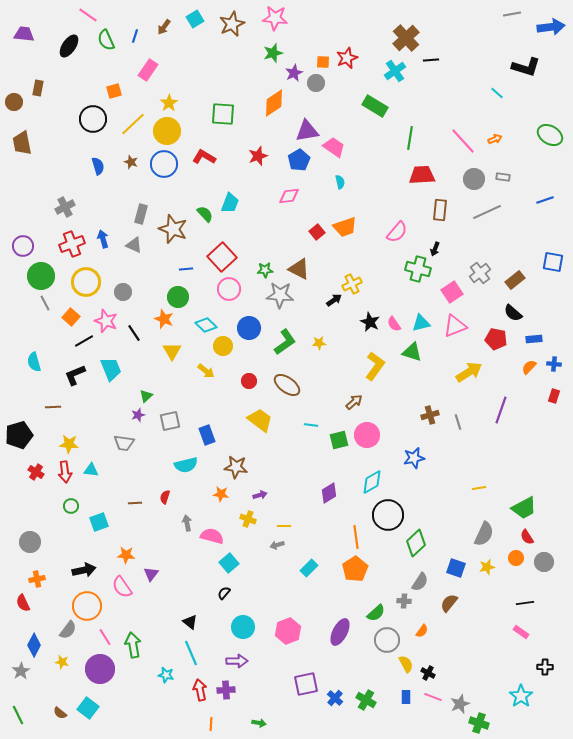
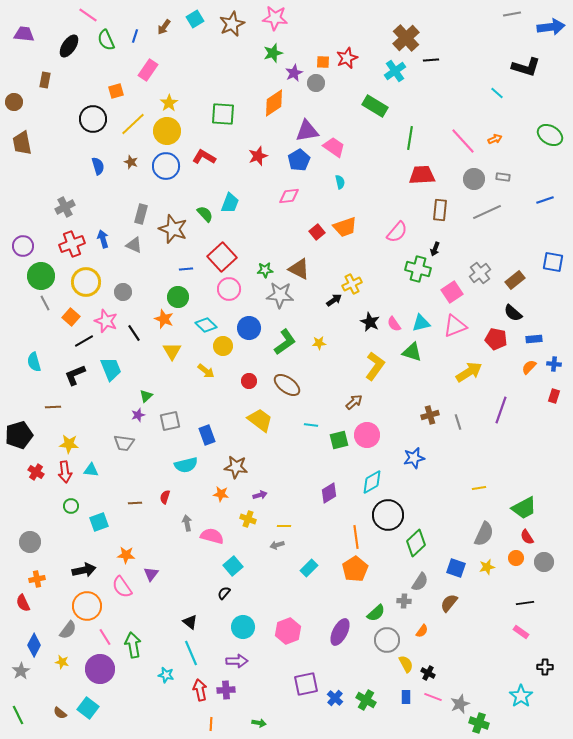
brown rectangle at (38, 88): moved 7 px right, 8 px up
orange square at (114, 91): moved 2 px right
blue circle at (164, 164): moved 2 px right, 2 px down
cyan square at (229, 563): moved 4 px right, 3 px down
